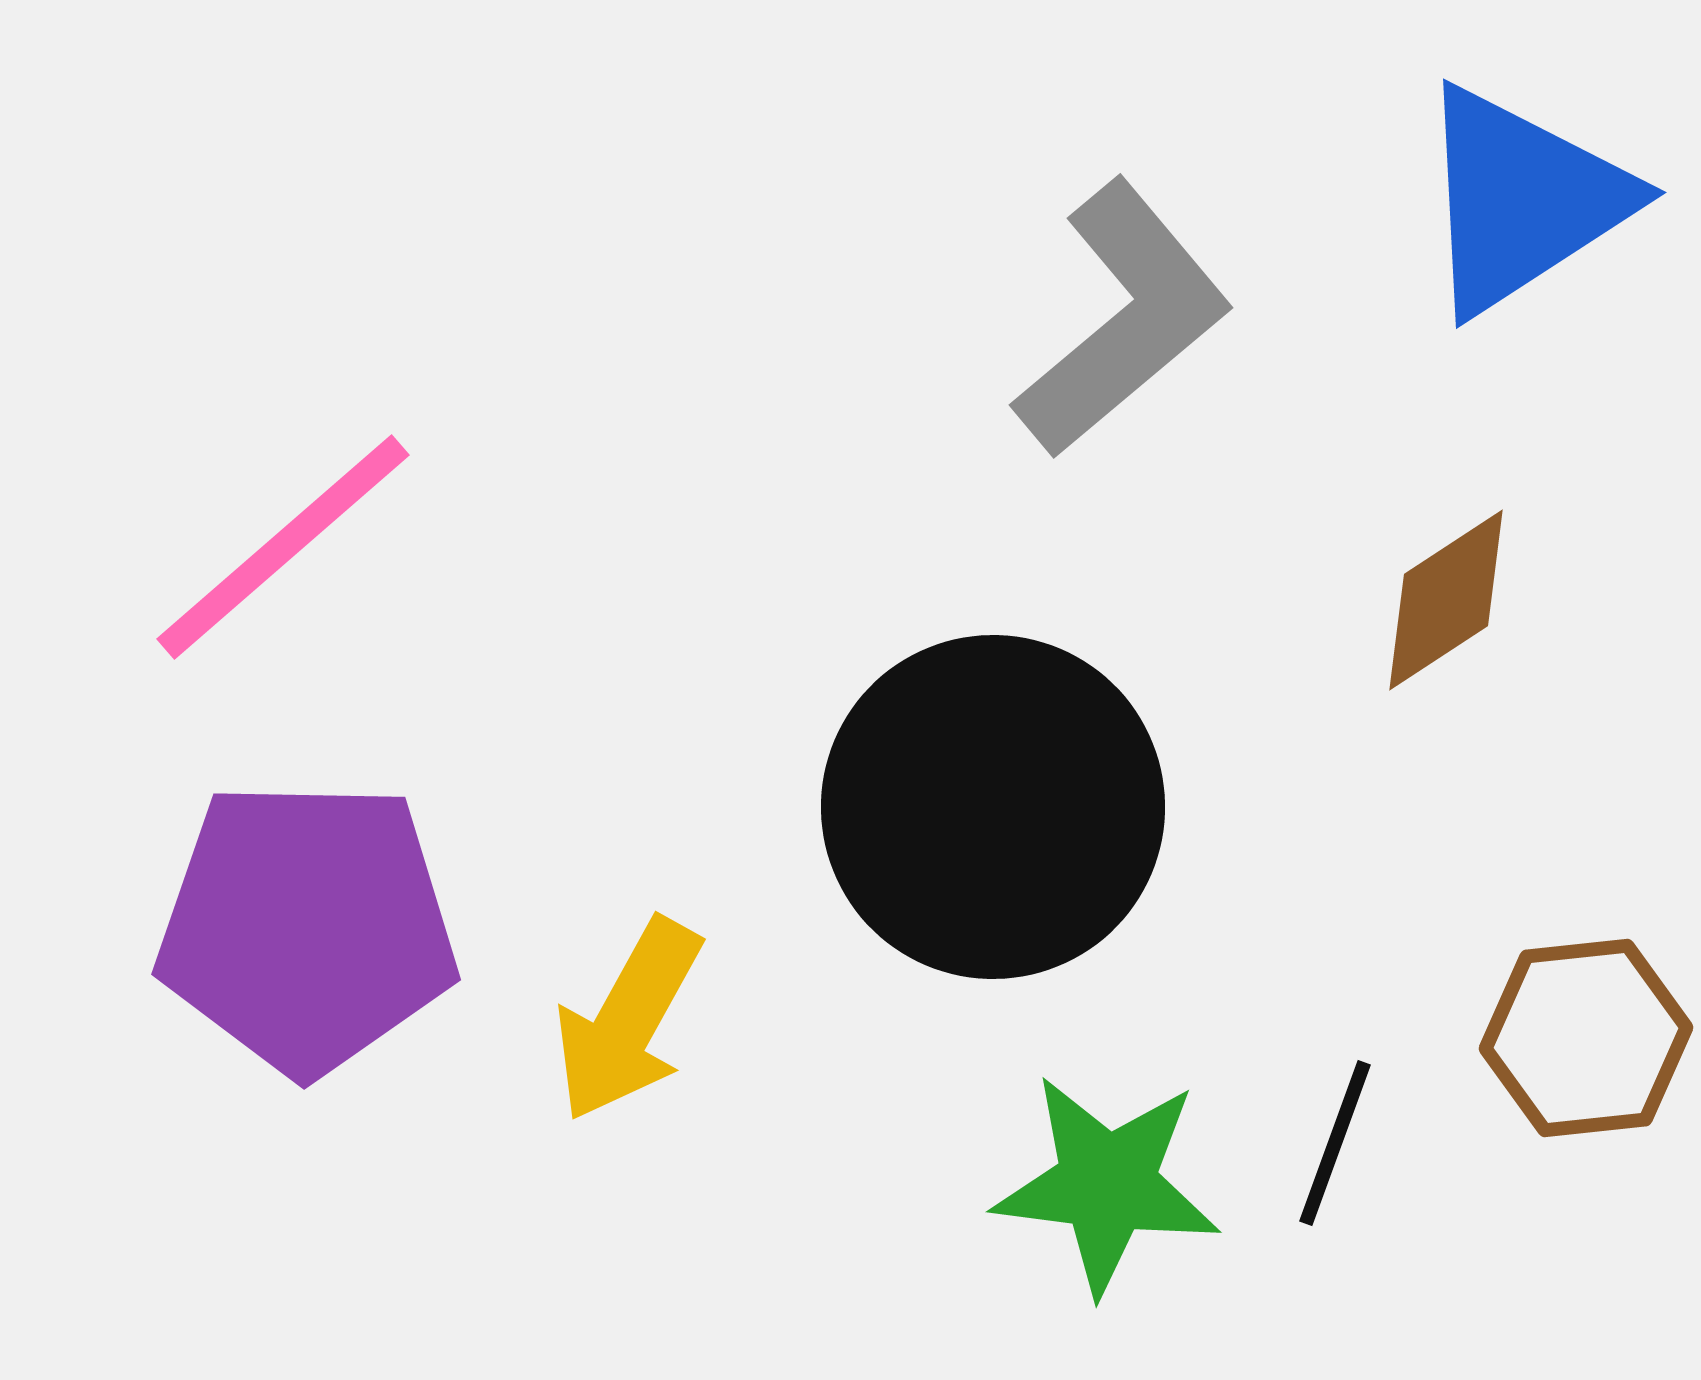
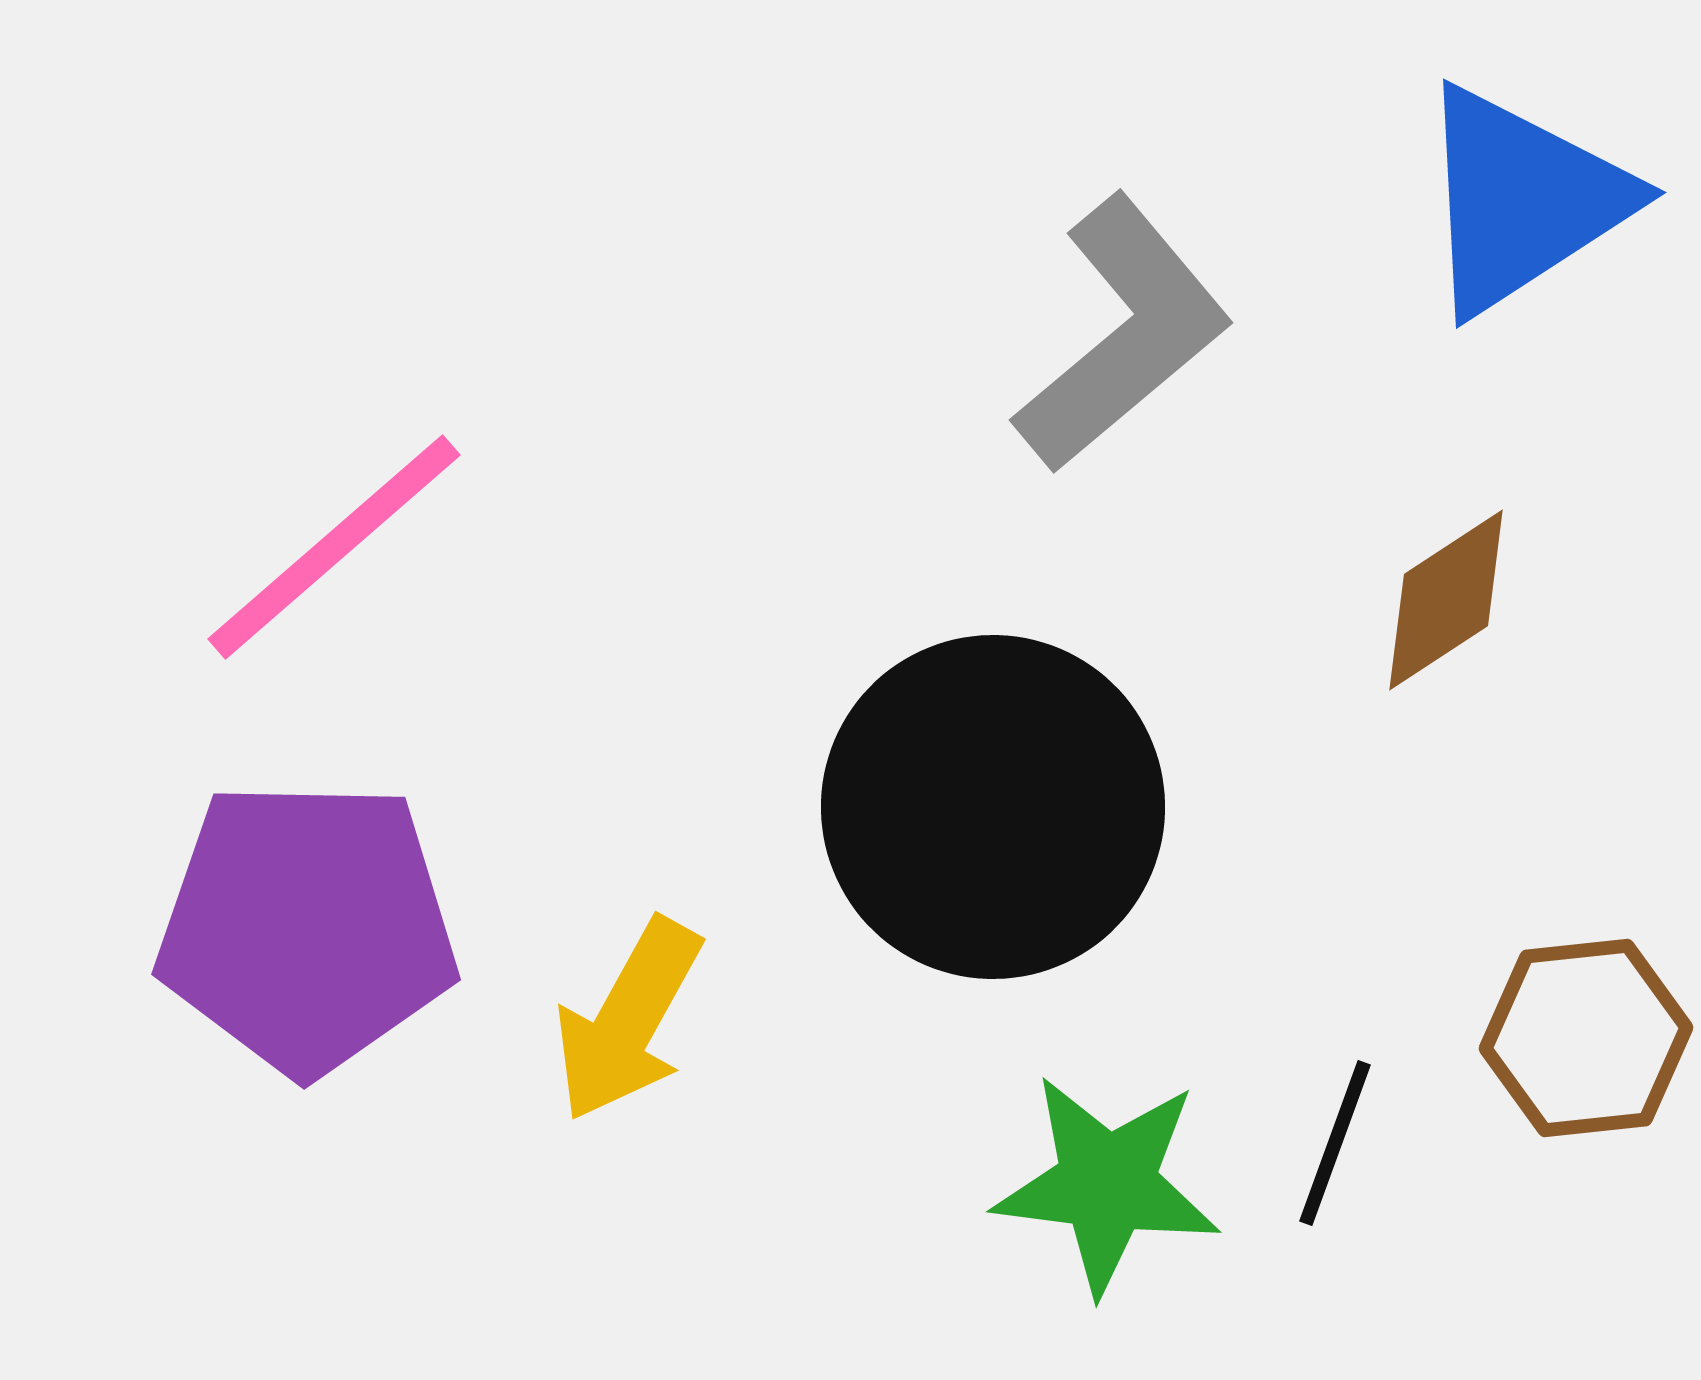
gray L-shape: moved 15 px down
pink line: moved 51 px right
